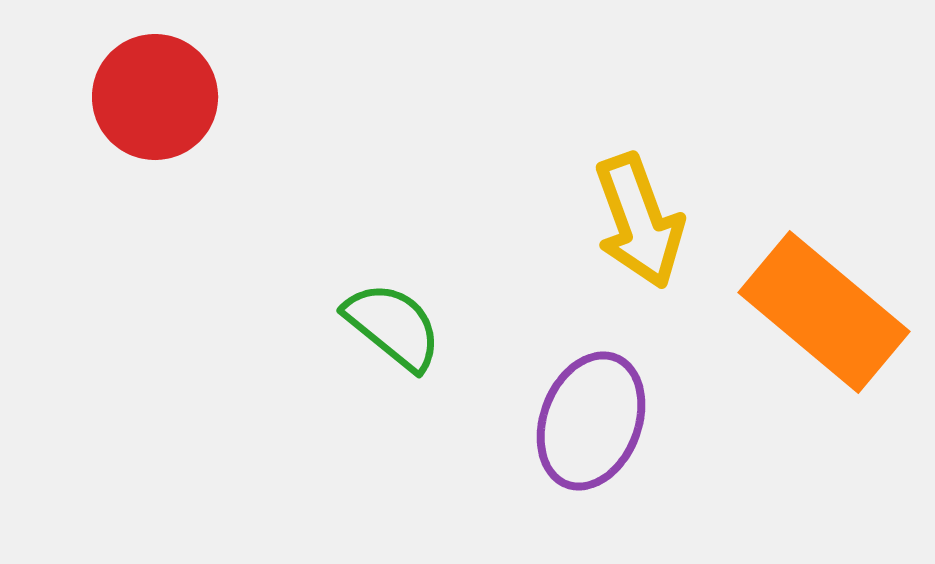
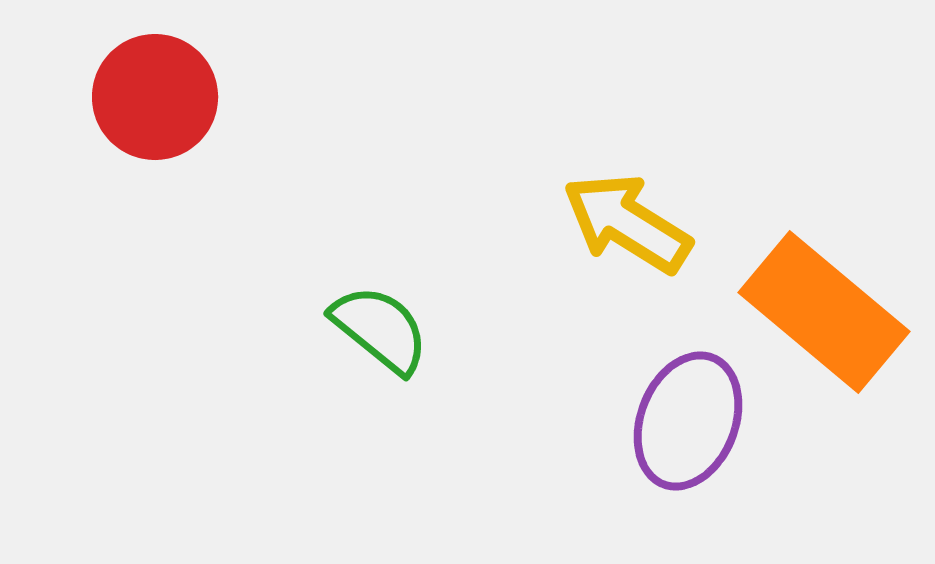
yellow arrow: moved 12 px left, 2 px down; rotated 142 degrees clockwise
green semicircle: moved 13 px left, 3 px down
purple ellipse: moved 97 px right
